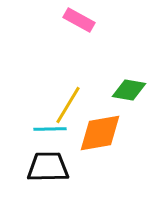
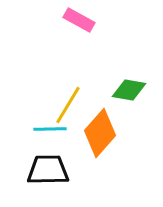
orange diamond: rotated 39 degrees counterclockwise
black trapezoid: moved 3 px down
